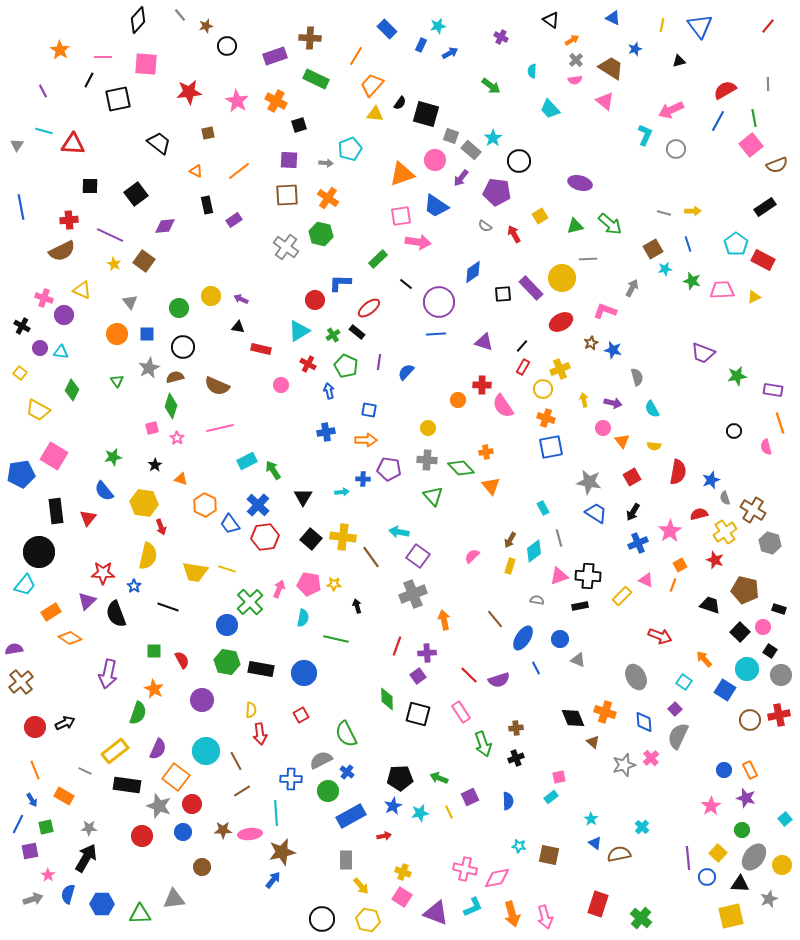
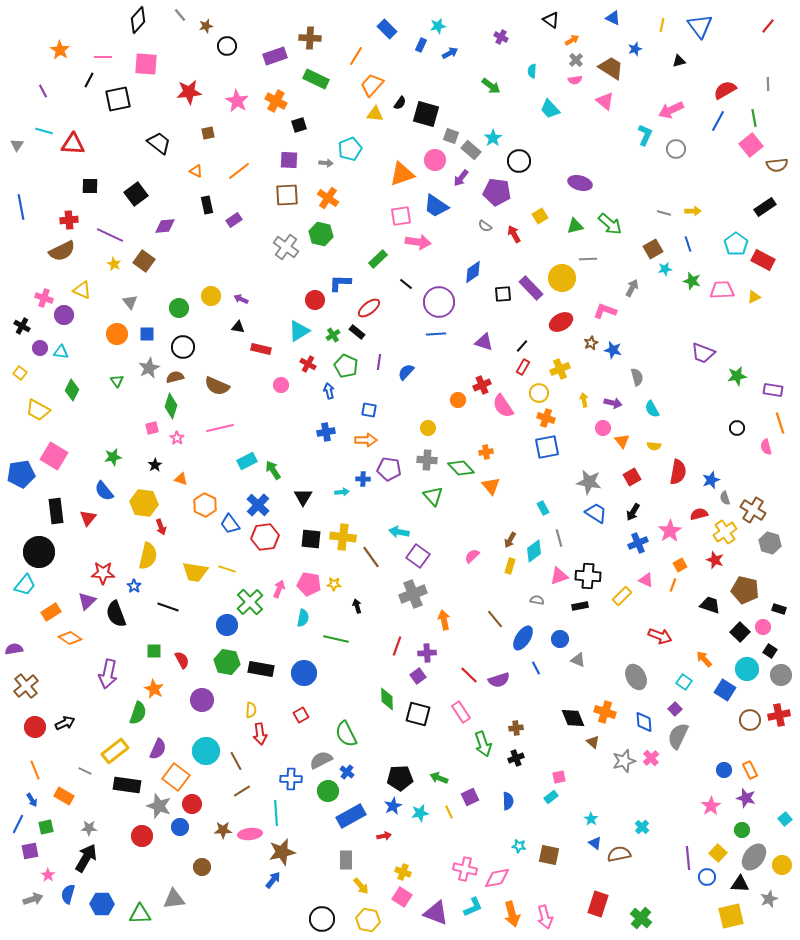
brown semicircle at (777, 165): rotated 15 degrees clockwise
red cross at (482, 385): rotated 24 degrees counterclockwise
yellow circle at (543, 389): moved 4 px left, 4 px down
black circle at (734, 431): moved 3 px right, 3 px up
blue square at (551, 447): moved 4 px left
black square at (311, 539): rotated 35 degrees counterclockwise
brown cross at (21, 682): moved 5 px right, 4 px down
gray star at (624, 765): moved 4 px up
blue circle at (183, 832): moved 3 px left, 5 px up
